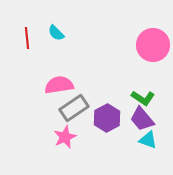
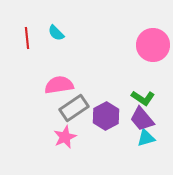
purple hexagon: moved 1 px left, 2 px up
cyan triangle: moved 2 px left, 2 px up; rotated 36 degrees counterclockwise
